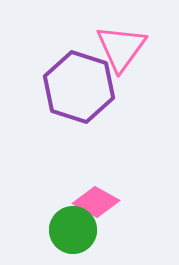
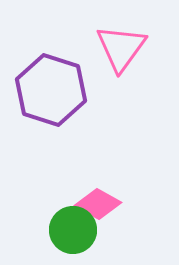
purple hexagon: moved 28 px left, 3 px down
pink diamond: moved 2 px right, 2 px down
